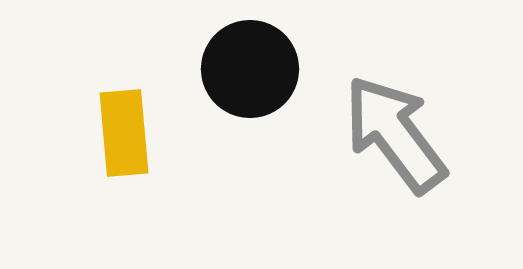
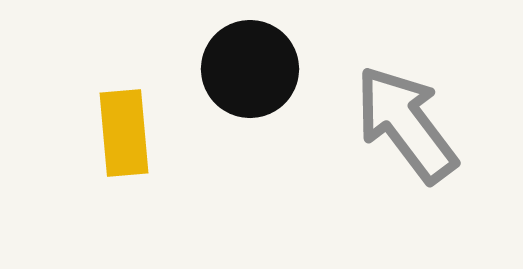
gray arrow: moved 11 px right, 10 px up
